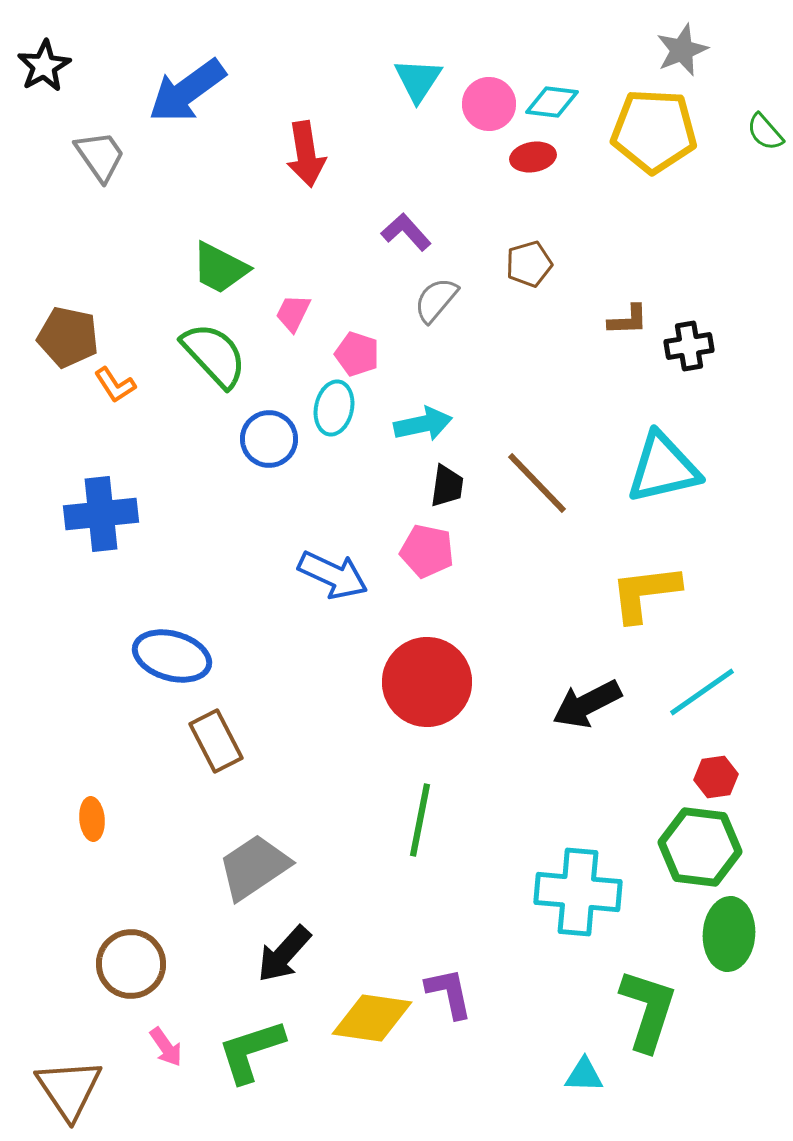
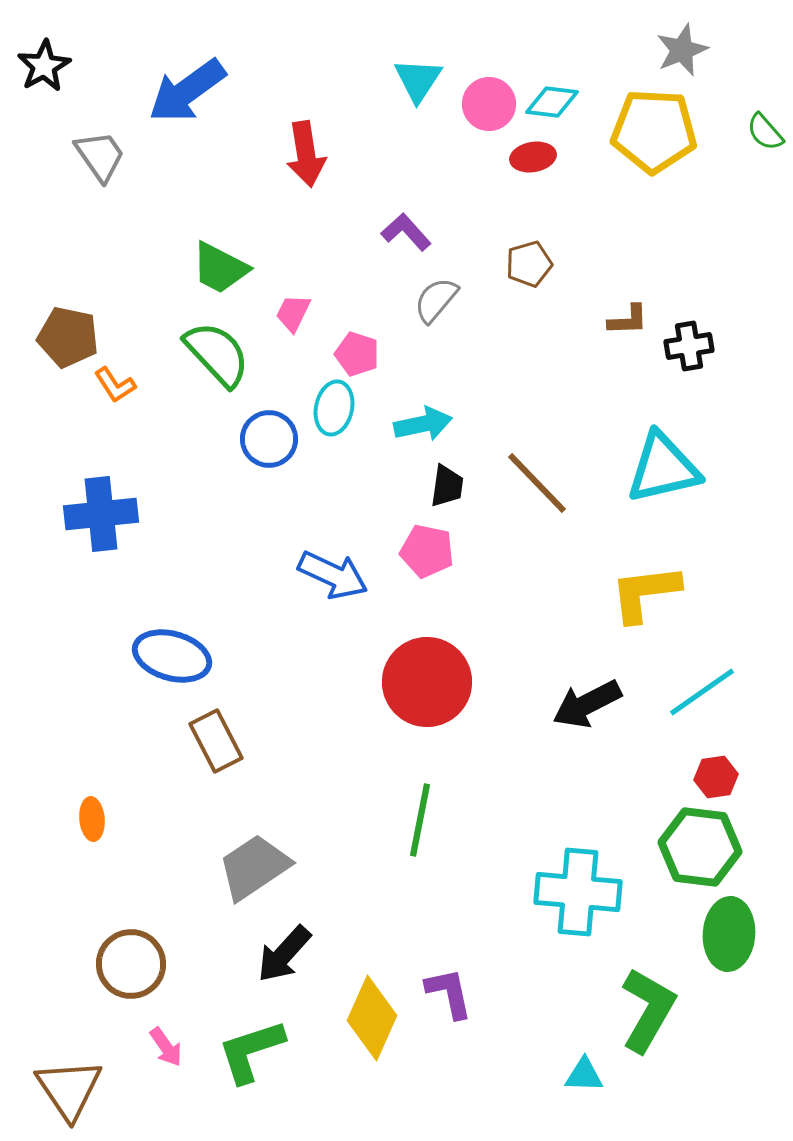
green semicircle at (214, 355): moved 3 px right, 1 px up
green L-shape at (648, 1010): rotated 12 degrees clockwise
yellow diamond at (372, 1018): rotated 74 degrees counterclockwise
